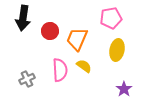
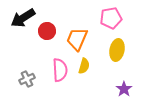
black arrow: rotated 50 degrees clockwise
red circle: moved 3 px left
yellow semicircle: rotated 70 degrees clockwise
